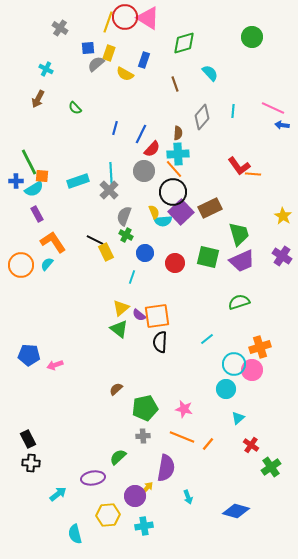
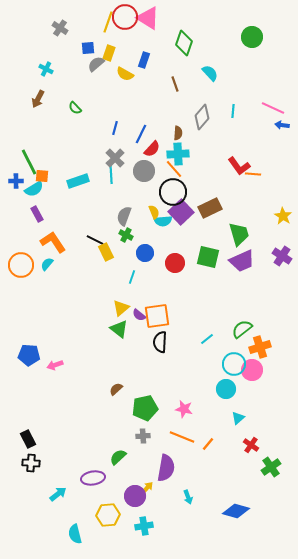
green diamond at (184, 43): rotated 55 degrees counterclockwise
gray cross at (109, 190): moved 6 px right, 32 px up
green semicircle at (239, 302): moved 3 px right, 27 px down; rotated 20 degrees counterclockwise
